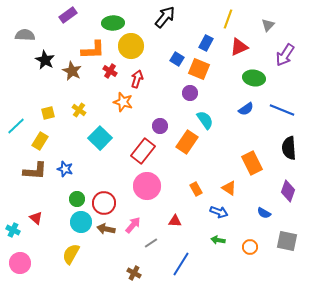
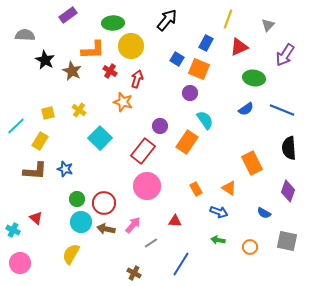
black arrow at (165, 17): moved 2 px right, 3 px down
